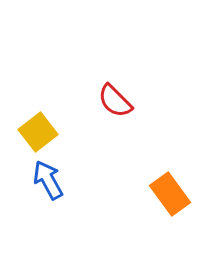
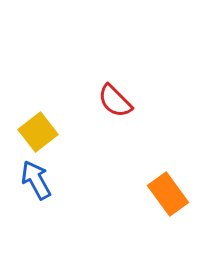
blue arrow: moved 12 px left
orange rectangle: moved 2 px left
